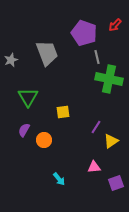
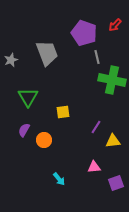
green cross: moved 3 px right, 1 px down
yellow triangle: moved 2 px right; rotated 28 degrees clockwise
